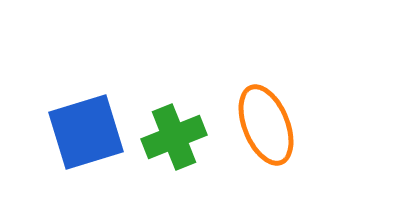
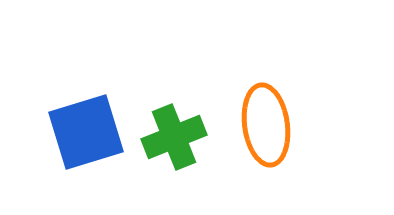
orange ellipse: rotated 14 degrees clockwise
